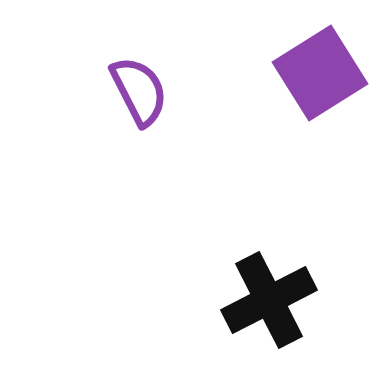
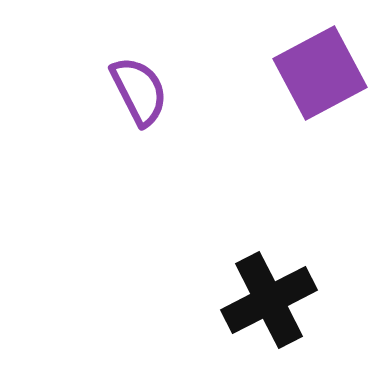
purple square: rotated 4 degrees clockwise
